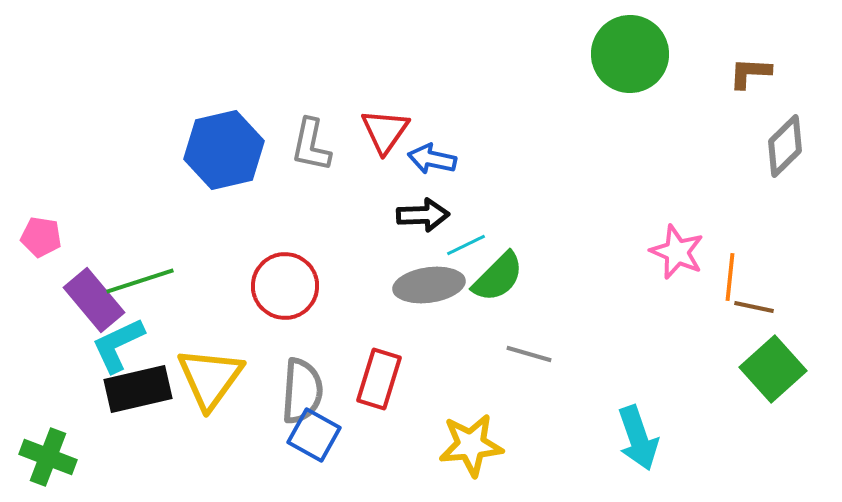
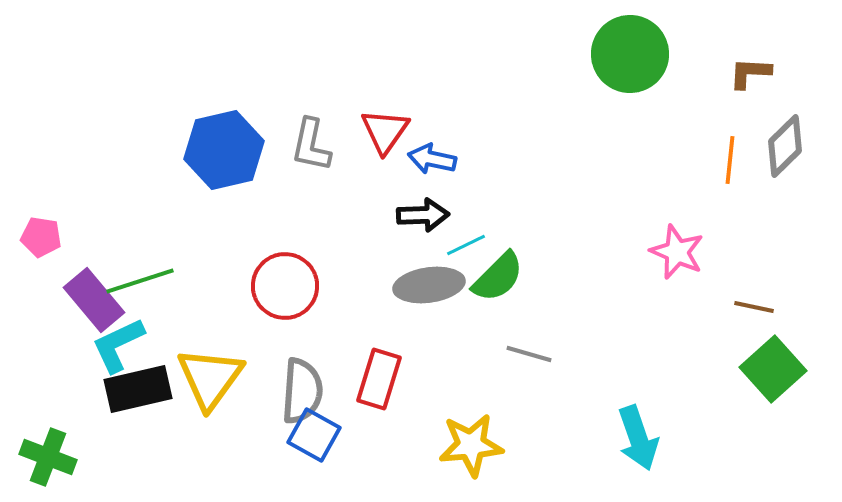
orange line: moved 117 px up
